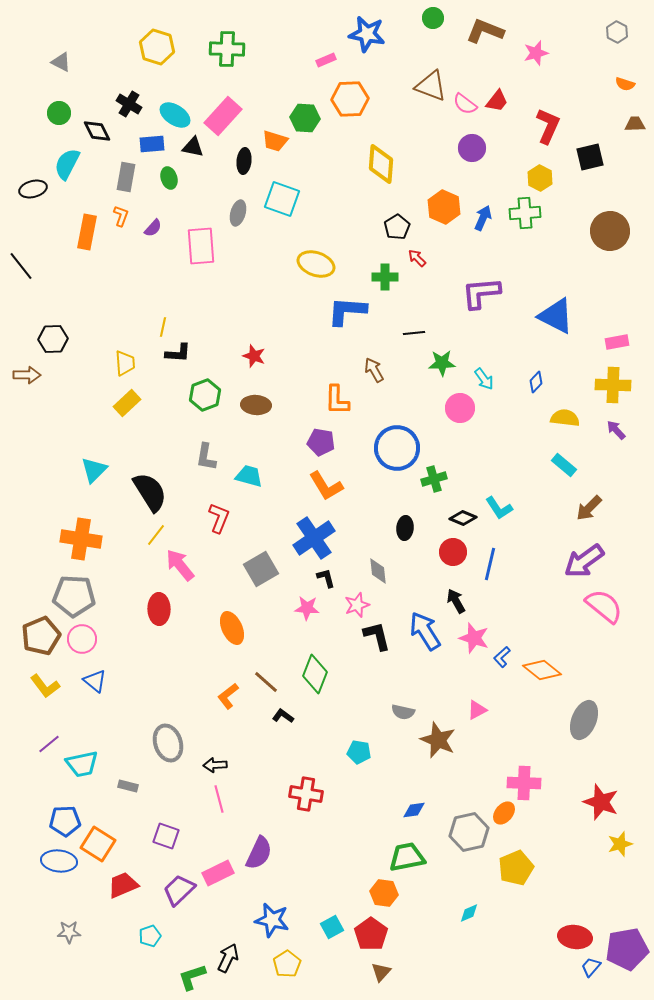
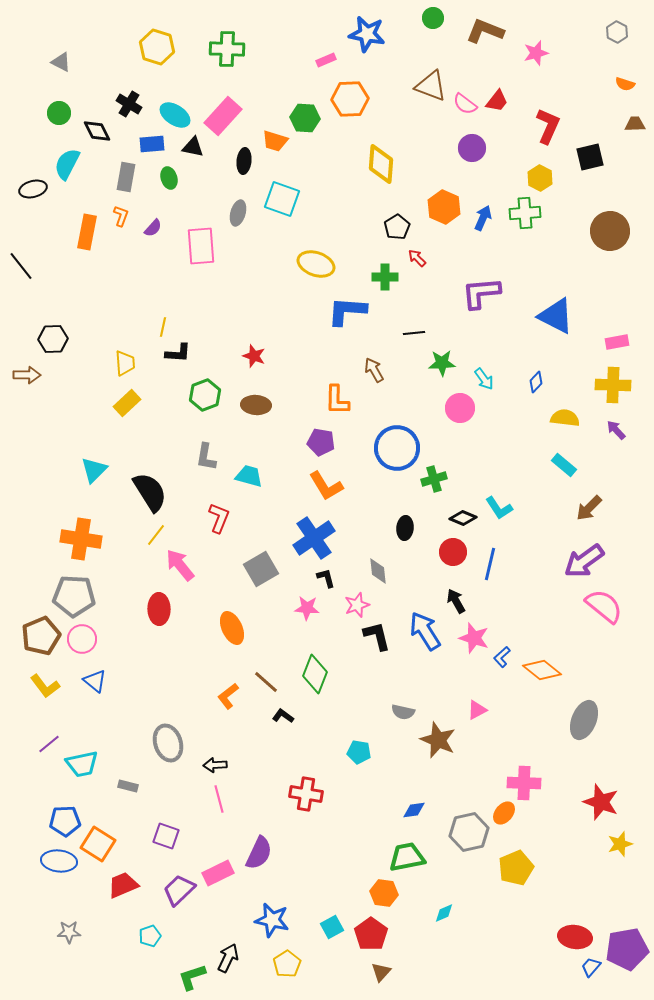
cyan diamond at (469, 913): moved 25 px left
